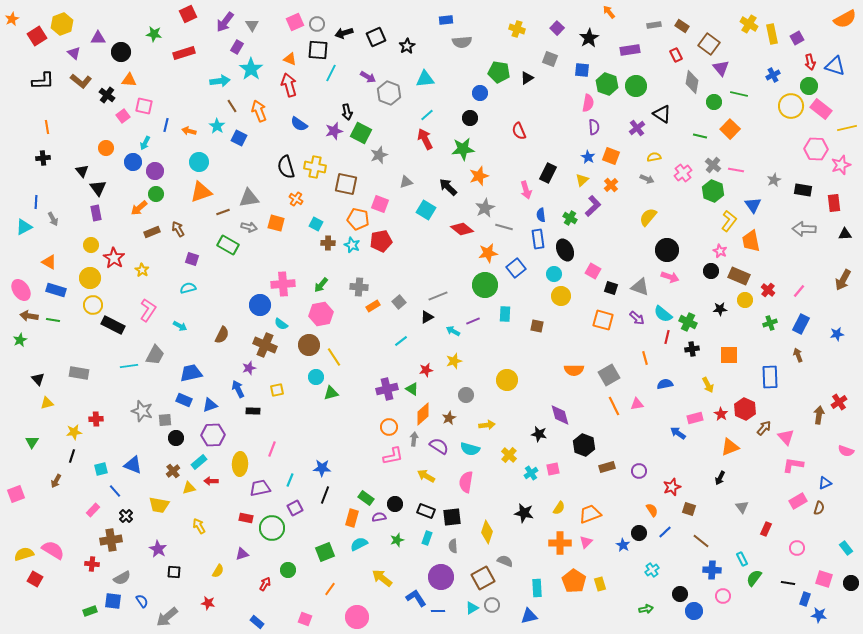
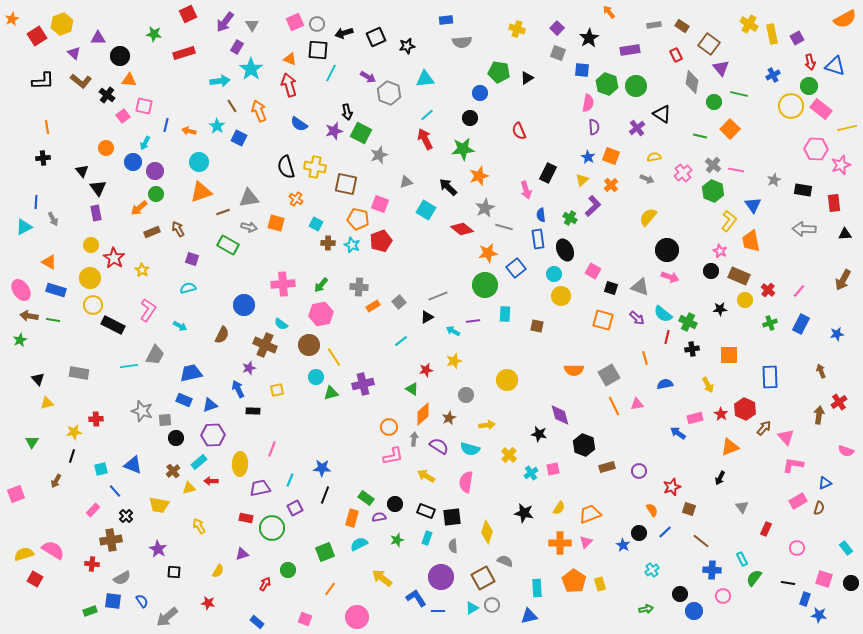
black star at (407, 46): rotated 21 degrees clockwise
black circle at (121, 52): moved 1 px left, 4 px down
gray square at (550, 59): moved 8 px right, 6 px up
red pentagon at (381, 241): rotated 10 degrees counterclockwise
blue circle at (260, 305): moved 16 px left
purple line at (473, 321): rotated 16 degrees clockwise
brown arrow at (798, 355): moved 23 px right, 16 px down
purple cross at (387, 389): moved 24 px left, 5 px up
